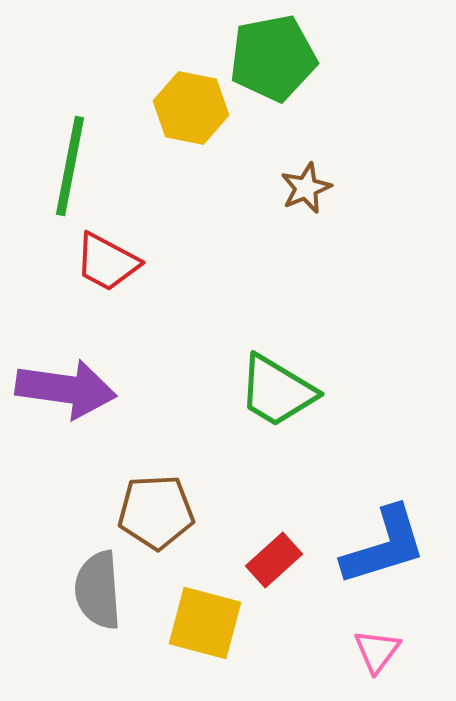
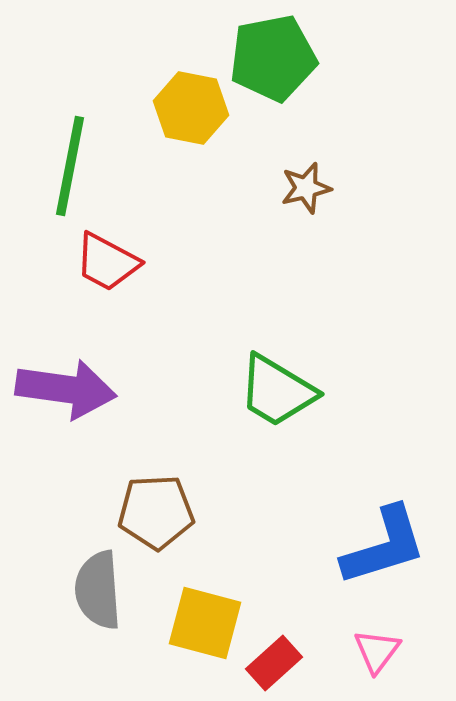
brown star: rotated 9 degrees clockwise
red rectangle: moved 103 px down
